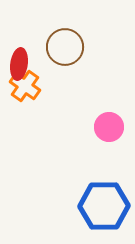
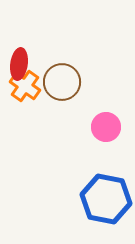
brown circle: moved 3 px left, 35 px down
pink circle: moved 3 px left
blue hexagon: moved 2 px right, 7 px up; rotated 12 degrees clockwise
